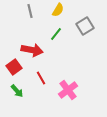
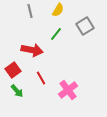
red square: moved 1 px left, 3 px down
